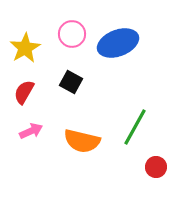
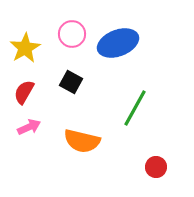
green line: moved 19 px up
pink arrow: moved 2 px left, 4 px up
